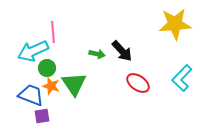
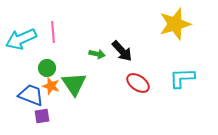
yellow star: rotated 12 degrees counterclockwise
cyan arrow: moved 12 px left, 12 px up
cyan L-shape: rotated 44 degrees clockwise
